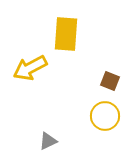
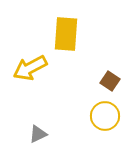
brown square: rotated 12 degrees clockwise
gray triangle: moved 10 px left, 7 px up
